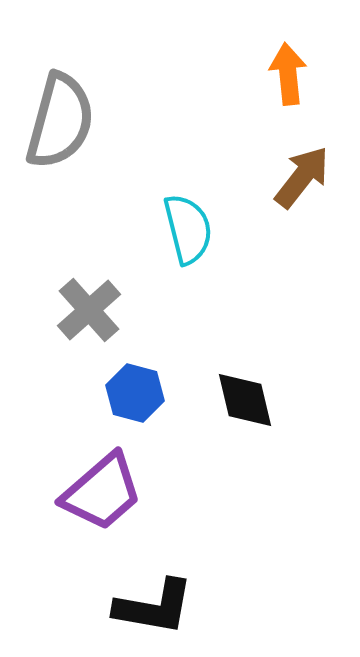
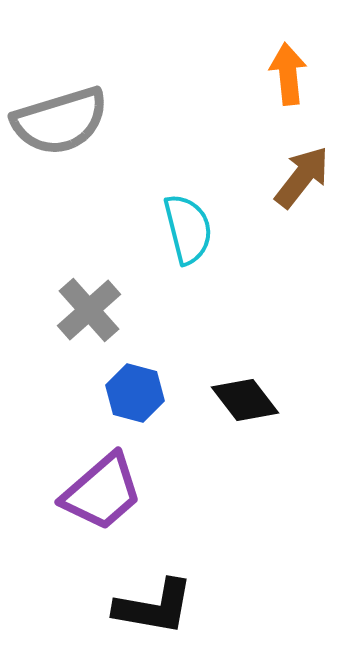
gray semicircle: rotated 58 degrees clockwise
black diamond: rotated 24 degrees counterclockwise
